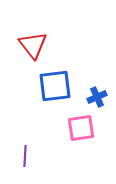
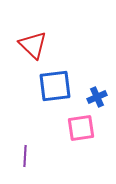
red triangle: rotated 8 degrees counterclockwise
